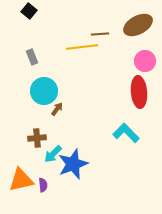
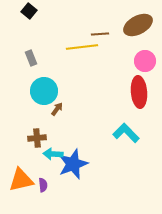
gray rectangle: moved 1 px left, 1 px down
cyan arrow: rotated 48 degrees clockwise
